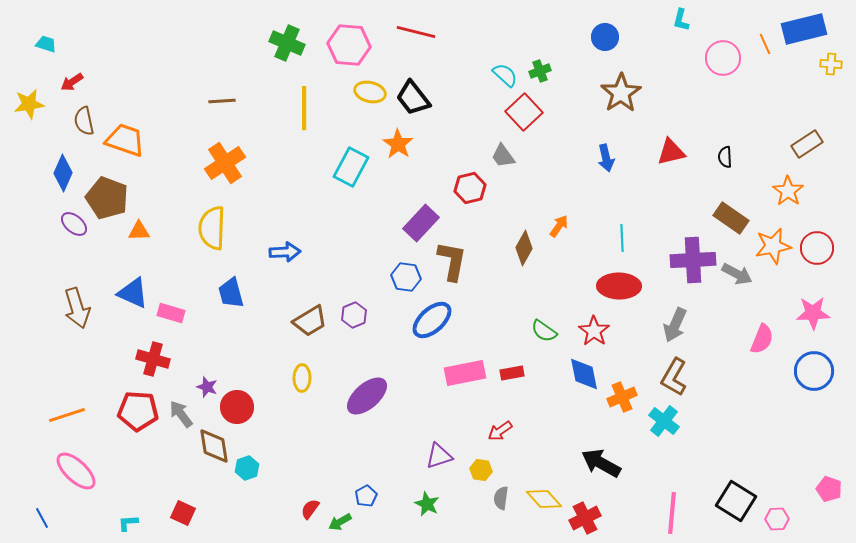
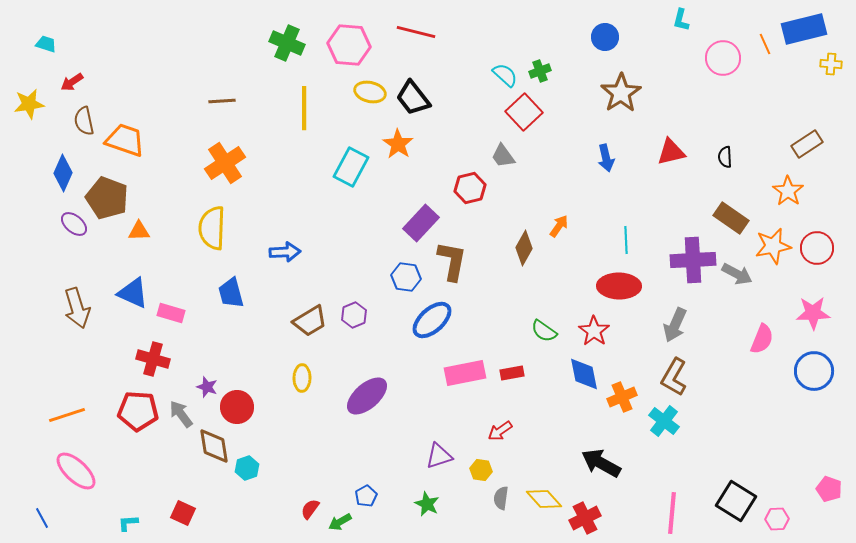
cyan line at (622, 238): moved 4 px right, 2 px down
